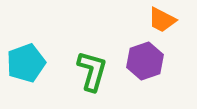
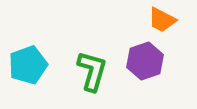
cyan pentagon: moved 2 px right, 2 px down
